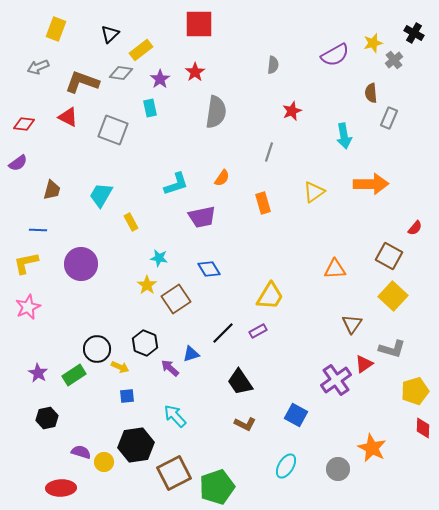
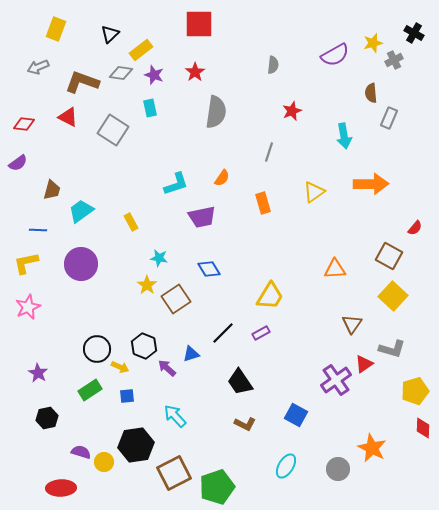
gray cross at (394, 60): rotated 12 degrees clockwise
purple star at (160, 79): moved 6 px left, 4 px up; rotated 18 degrees counterclockwise
gray square at (113, 130): rotated 12 degrees clockwise
cyan trapezoid at (101, 195): moved 20 px left, 16 px down; rotated 24 degrees clockwise
purple rectangle at (258, 331): moved 3 px right, 2 px down
black hexagon at (145, 343): moved 1 px left, 3 px down
purple arrow at (170, 368): moved 3 px left
green rectangle at (74, 375): moved 16 px right, 15 px down
